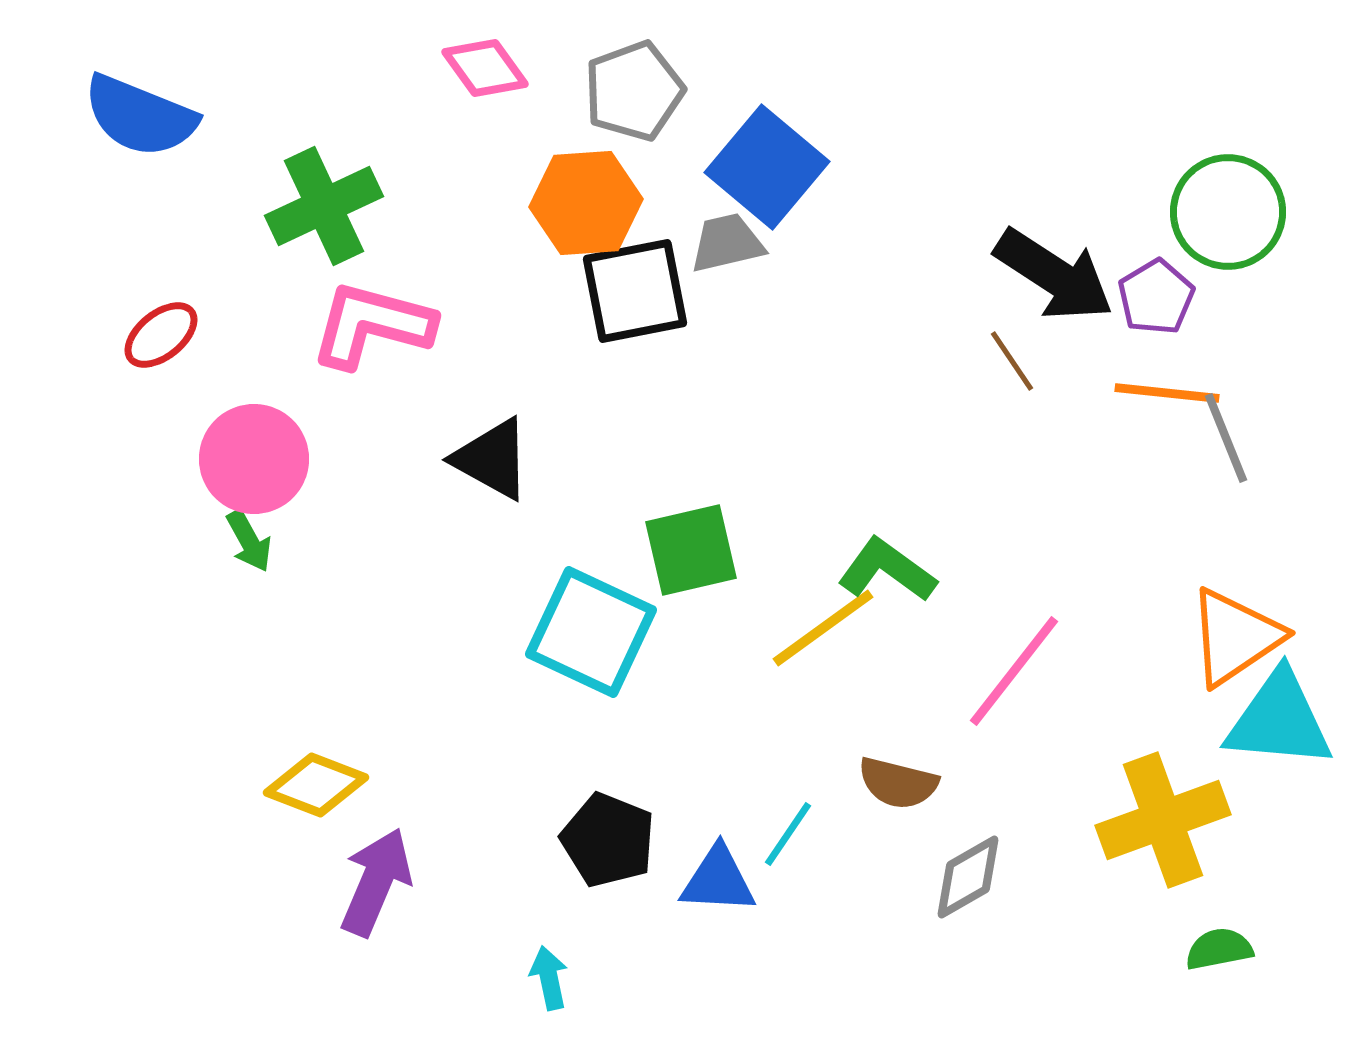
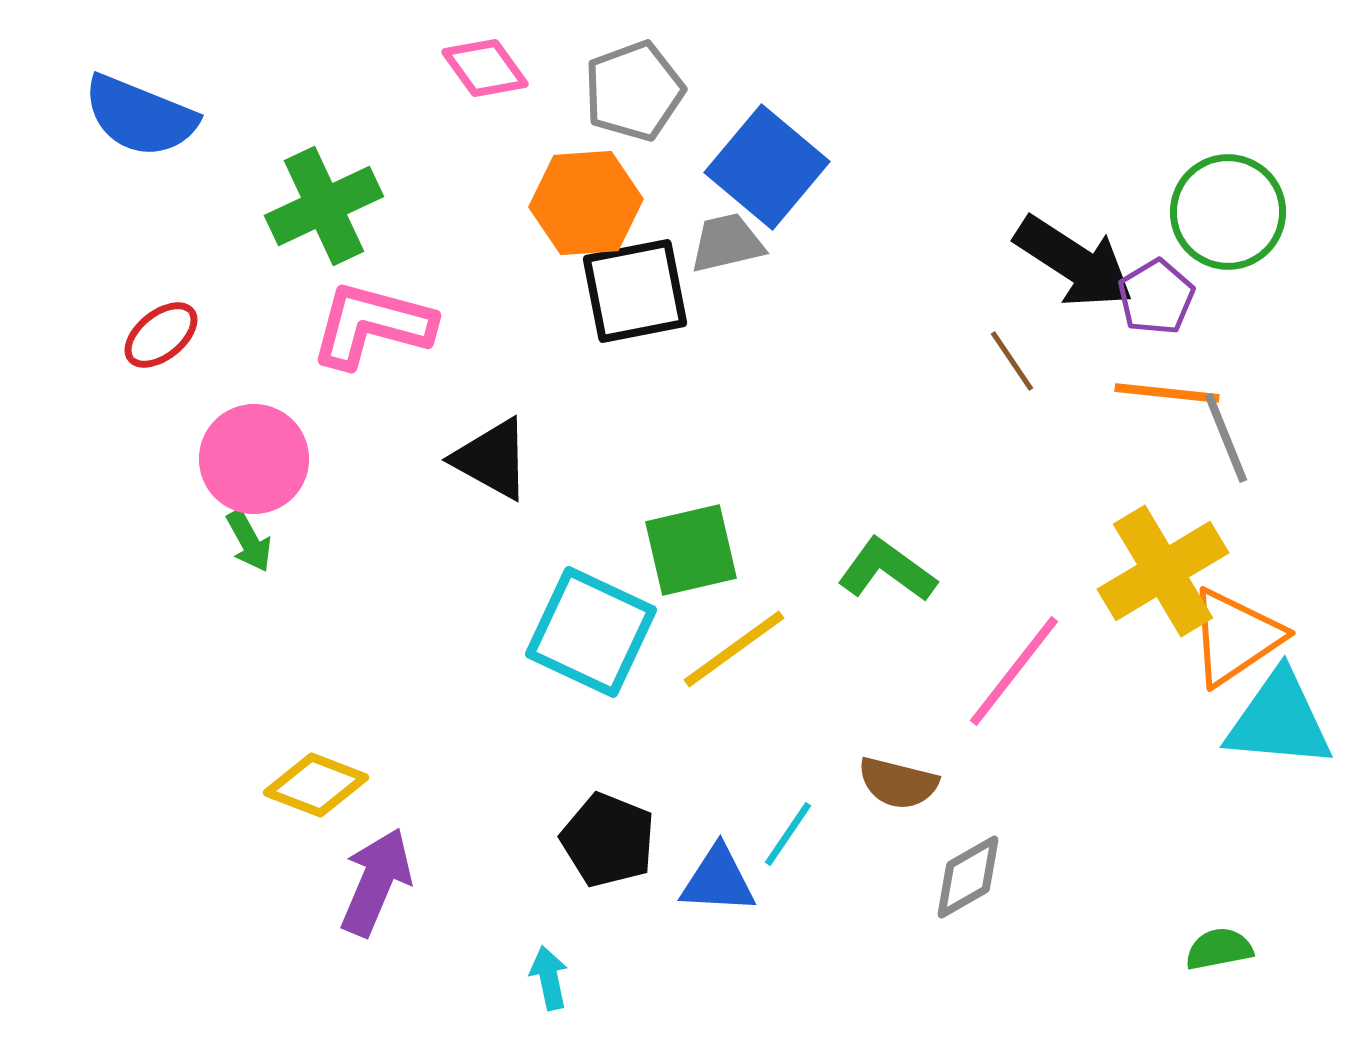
black arrow: moved 20 px right, 13 px up
yellow line: moved 89 px left, 21 px down
yellow cross: moved 249 px up; rotated 11 degrees counterclockwise
